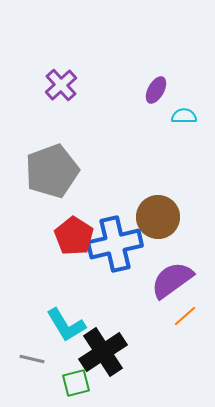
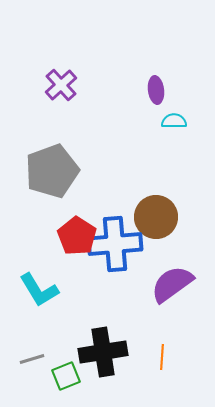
purple ellipse: rotated 36 degrees counterclockwise
cyan semicircle: moved 10 px left, 5 px down
brown circle: moved 2 px left
red pentagon: moved 3 px right
blue cross: rotated 8 degrees clockwise
purple semicircle: moved 4 px down
orange line: moved 23 px left, 41 px down; rotated 45 degrees counterclockwise
cyan L-shape: moved 27 px left, 35 px up
black cross: rotated 24 degrees clockwise
gray line: rotated 30 degrees counterclockwise
green square: moved 10 px left, 7 px up; rotated 8 degrees counterclockwise
